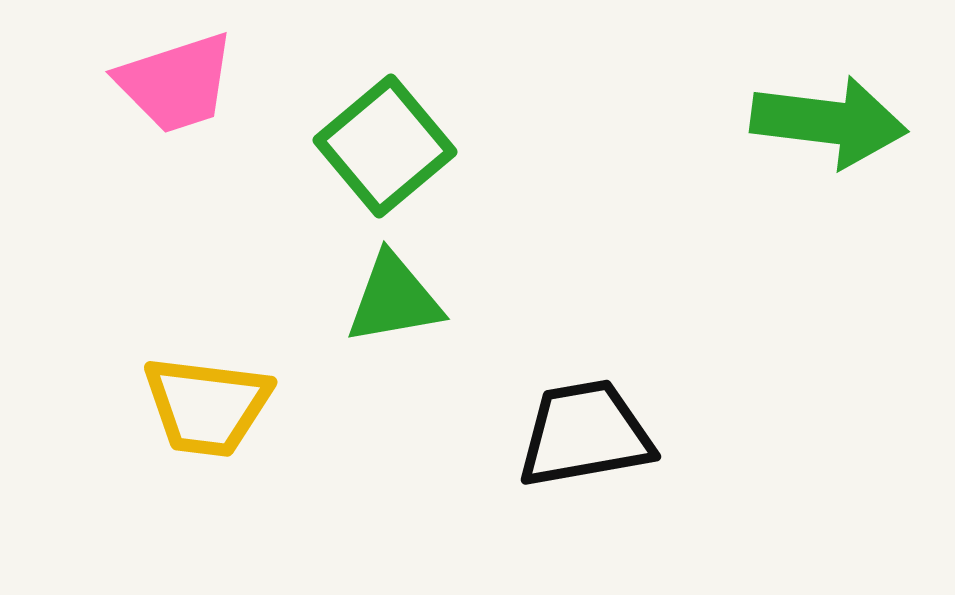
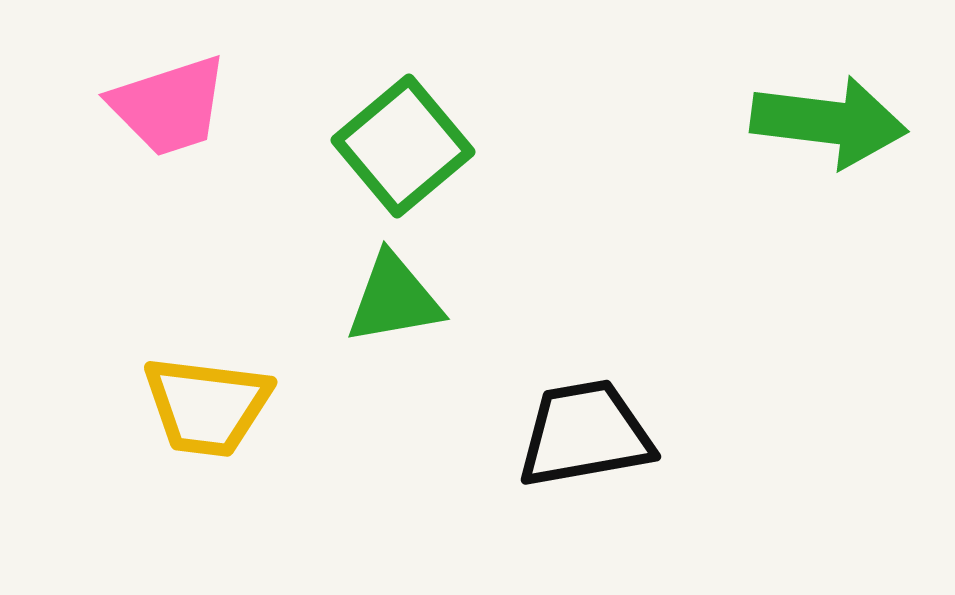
pink trapezoid: moved 7 px left, 23 px down
green square: moved 18 px right
